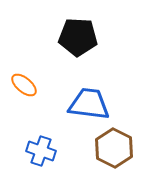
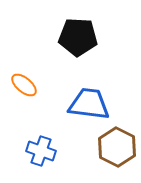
brown hexagon: moved 3 px right, 1 px up
